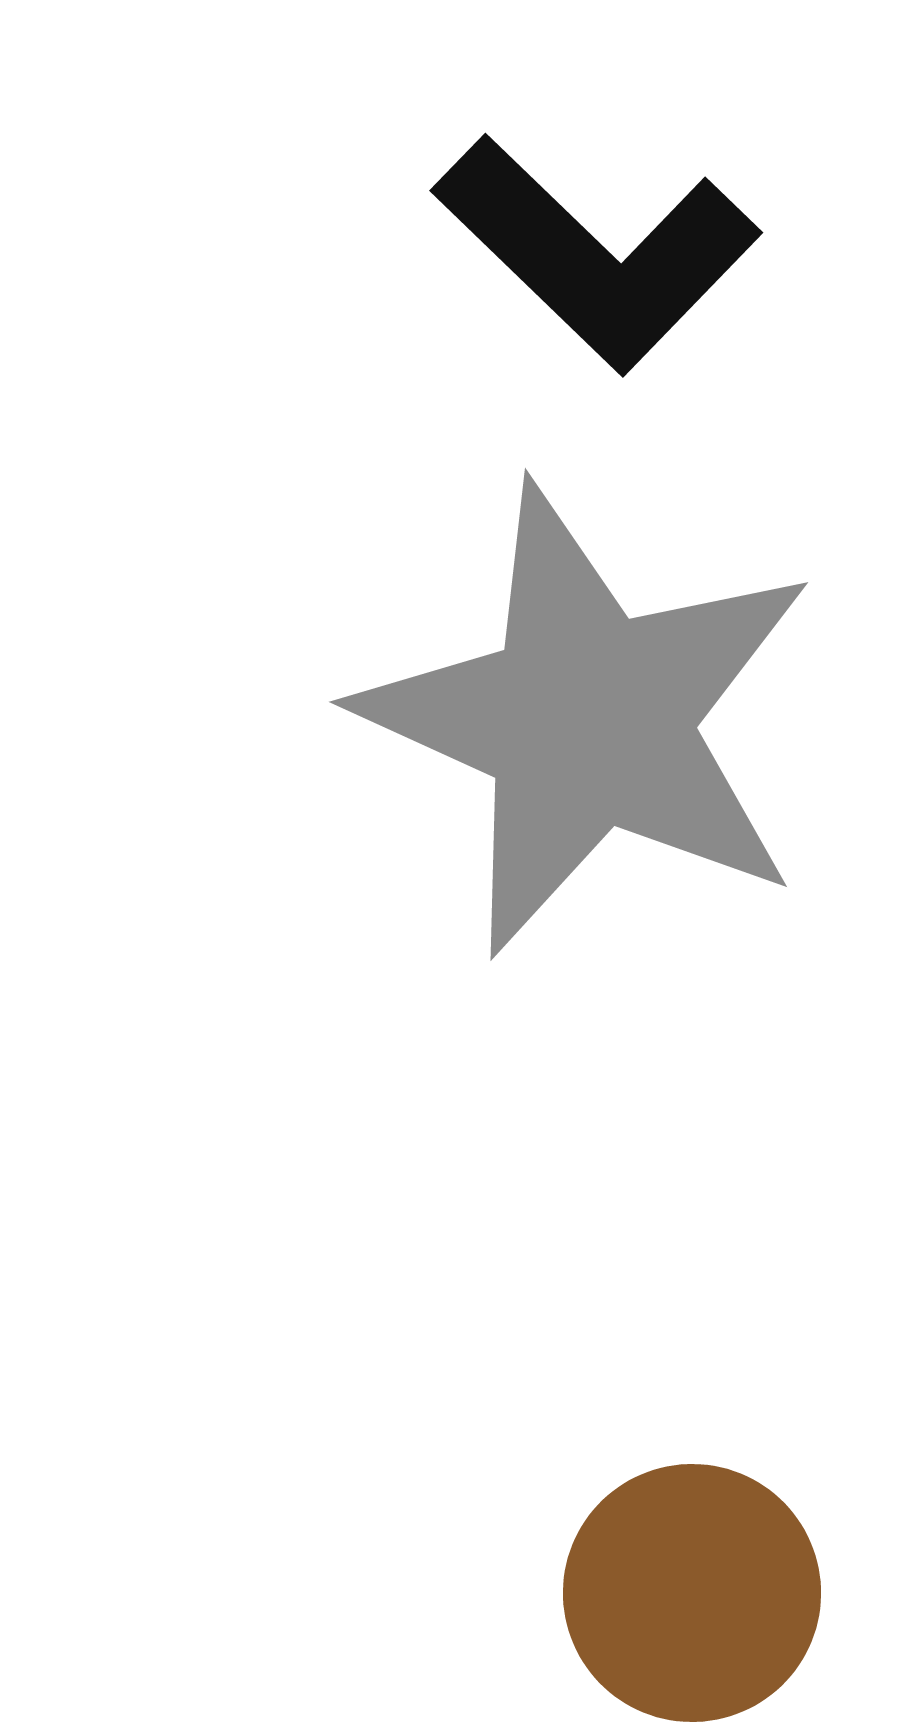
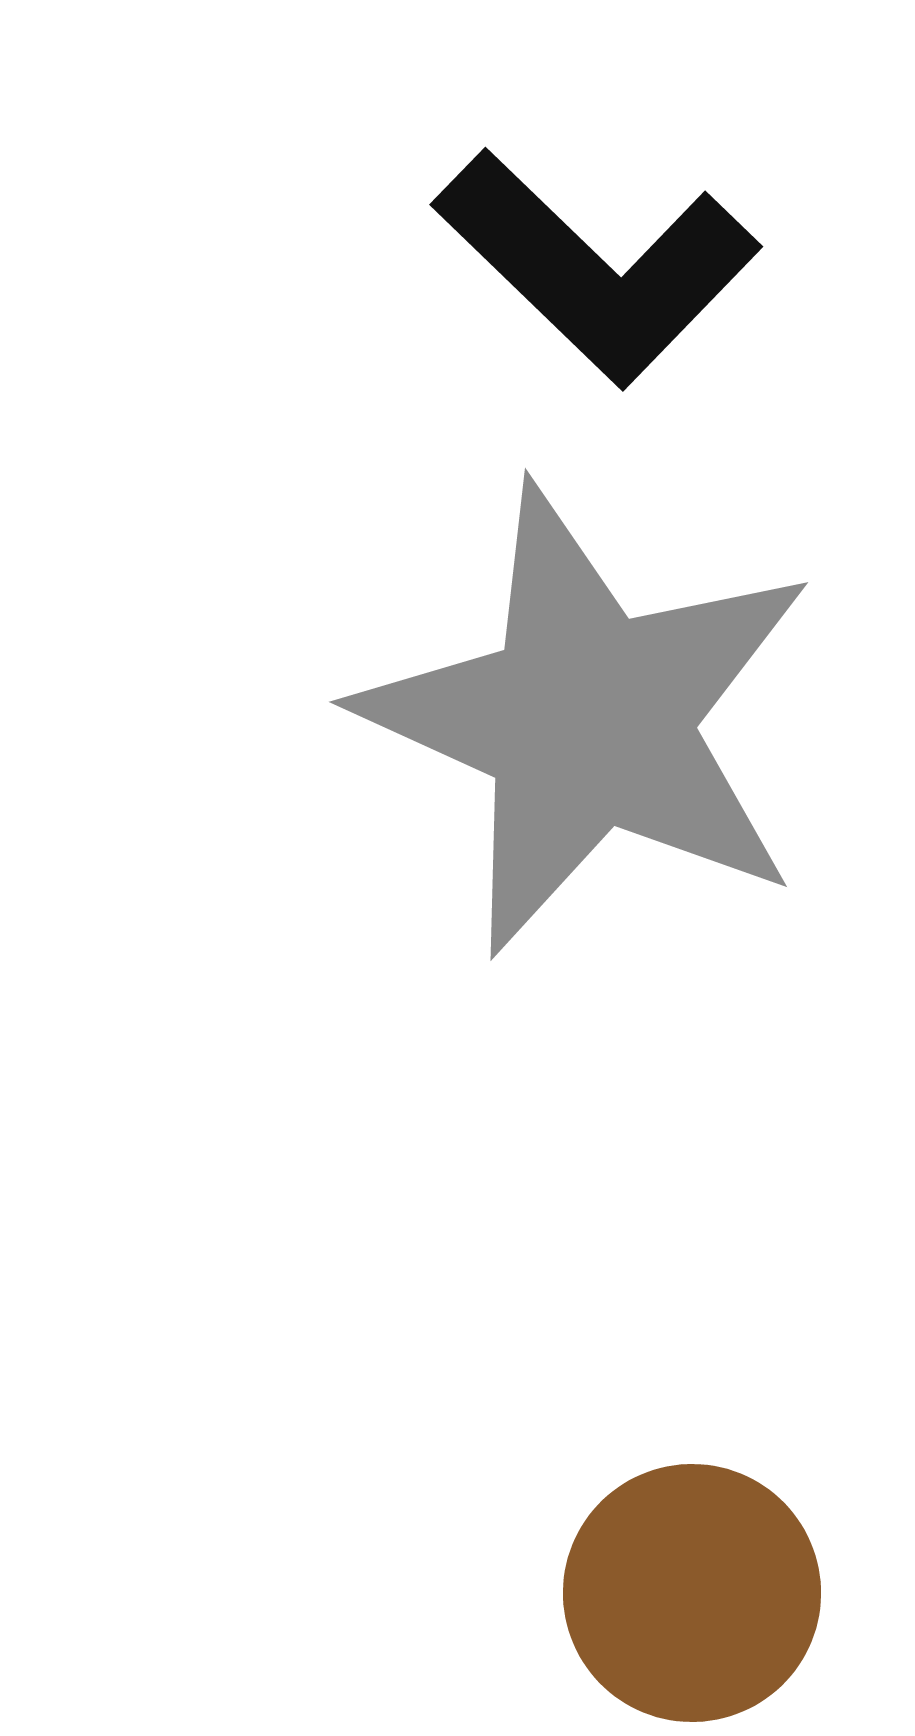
black L-shape: moved 14 px down
